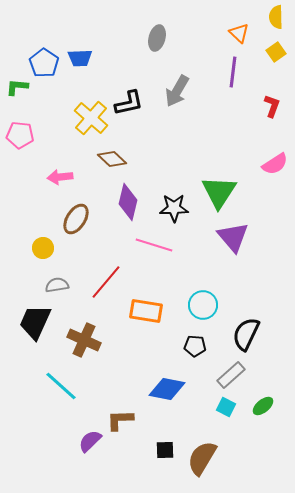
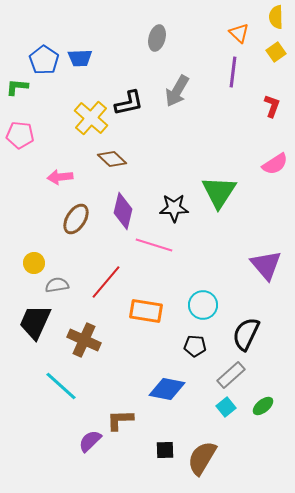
blue pentagon: moved 3 px up
purple diamond: moved 5 px left, 9 px down
purple triangle: moved 33 px right, 28 px down
yellow circle: moved 9 px left, 15 px down
cyan square: rotated 24 degrees clockwise
